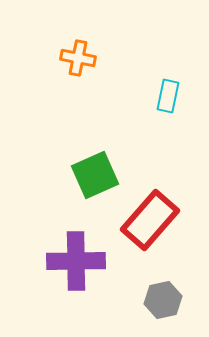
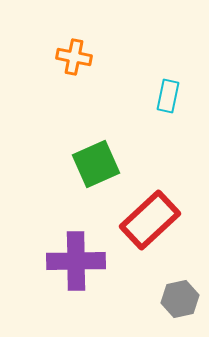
orange cross: moved 4 px left, 1 px up
green square: moved 1 px right, 11 px up
red rectangle: rotated 6 degrees clockwise
gray hexagon: moved 17 px right, 1 px up
